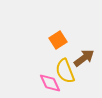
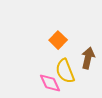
orange square: rotated 12 degrees counterclockwise
brown arrow: moved 4 px right; rotated 40 degrees counterclockwise
